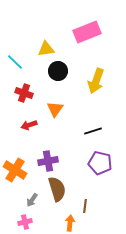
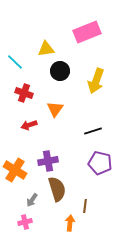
black circle: moved 2 px right
